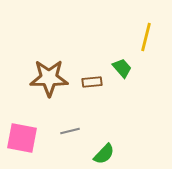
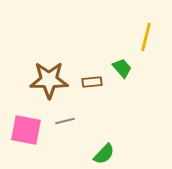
brown star: moved 2 px down
gray line: moved 5 px left, 10 px up
pink square: moved 4 px right, 8 px up
